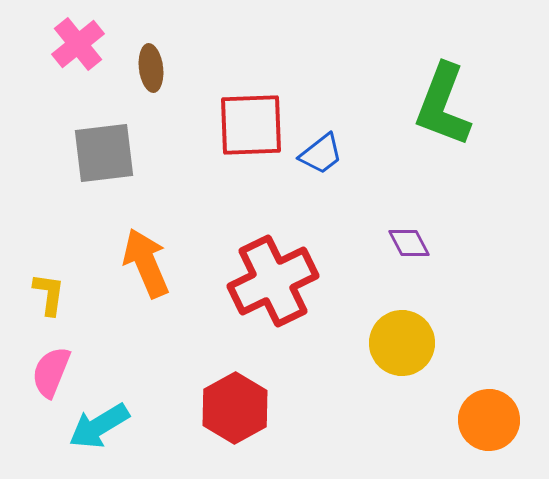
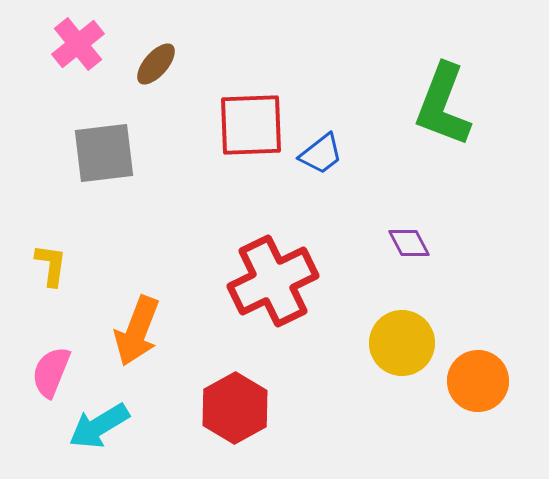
brown ellipse: moved 5 px right, 4 px up; rotated 48 degrees clockwise
orange arrow: moved 9 px left, 68 px down; rotated 136 degrees counterclockwise
yellow L-shape: moved 2 px right, 29 px up
orange circle: moved 11 px left, 39 px up
